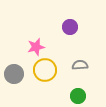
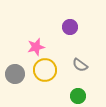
gray semicircle: rotated 140 degrees counterclockwise
gray circle: moved 1 px right
